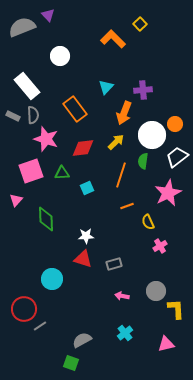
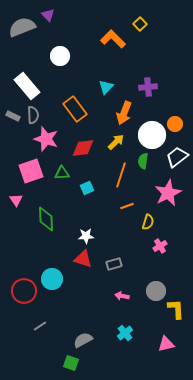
purple cross at (143, 90): moved 5 px right, 3 px up
pink triangle at (16, 200): rotated 16 degrees counterclockwise
yellow semicircle at (148, 222): rotated 140 degrees counterclockwise
red circle at (24, 309): moved 18 px up
gray semicircle at (82, 340): moved 1 px right
